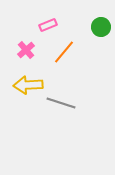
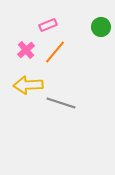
orange line: moved 9 px left
